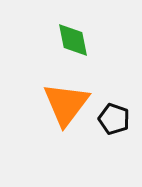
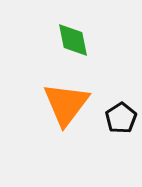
black pentagon: moved 7 px right, 1 px up; rotated 20 degrees clockwise
